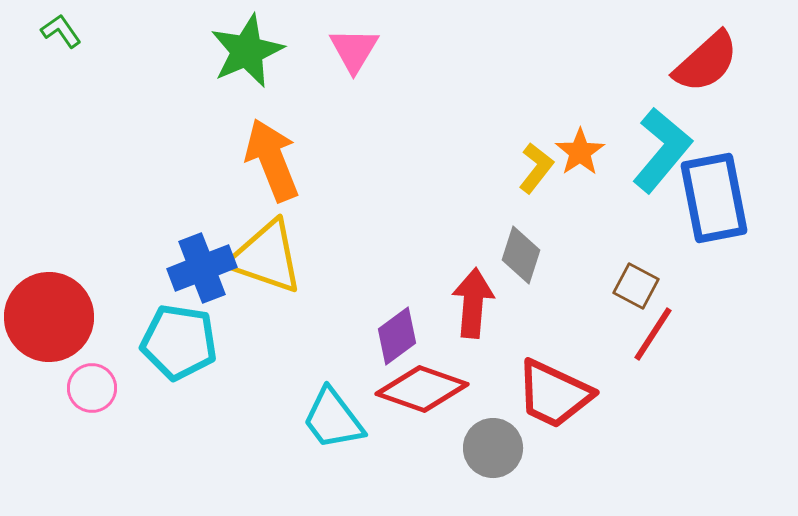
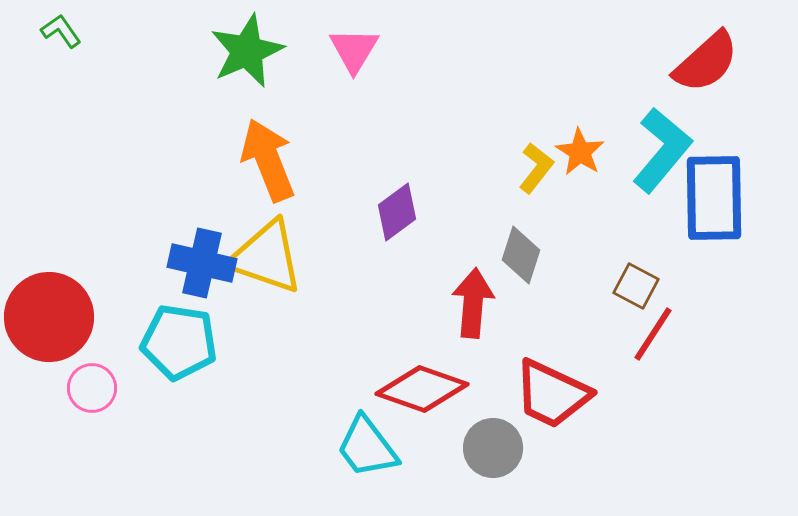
orange star: rotated 6 degrees counterclockwise
orange arrow: moved 4 px left
blue rectangle: rotated 10 degrees clockwise
blue cross: moved 5 px up; rotated 34 degrees clockwise
purple diamond: moved 124 px up
red trapezoid: moved 2 px left
cyan trapezoid: moved 34 px right, 28 px down
